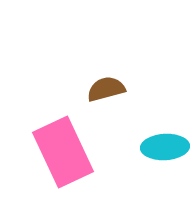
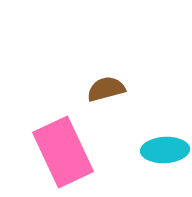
cyan ellipse: moved 3 px down
